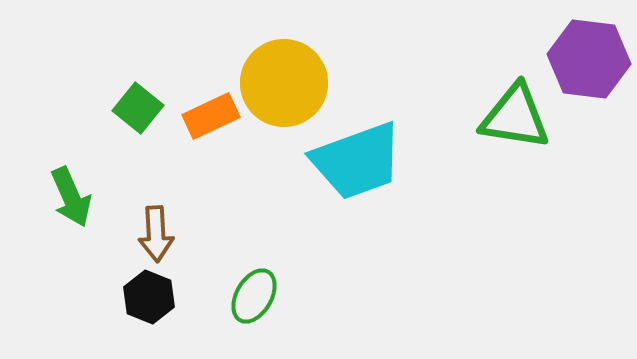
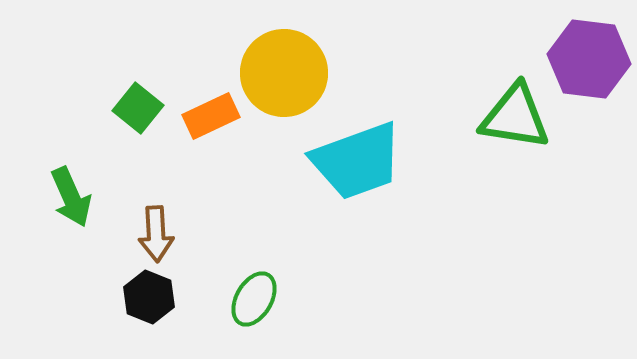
yellow circle: moved 10 px up
green ellipse: moved 3 px down
